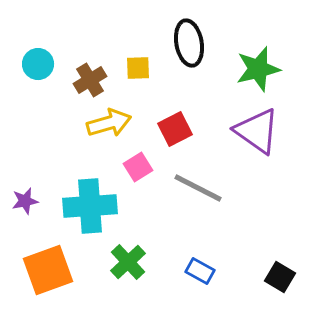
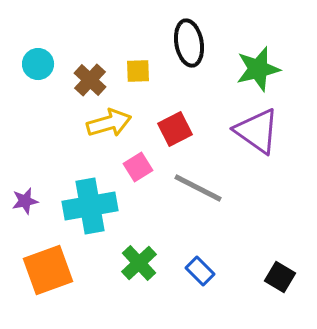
yellow square: moved 3 px down
brown cross: rotated 16 degrees counterclockwise
cyan cross: rotated 6 degrees counterclockwise
green cross: moved 11 px right, 1 px down
blue rectangle: rotated 16 degrees clockwise
